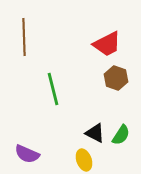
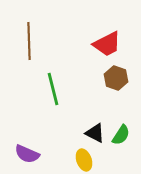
brown line: moved 5 px right, 4 px down
